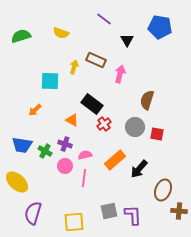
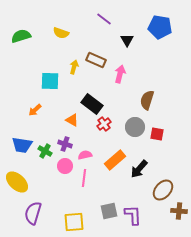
brown ellipse: rotated 20 degrees clockwise
